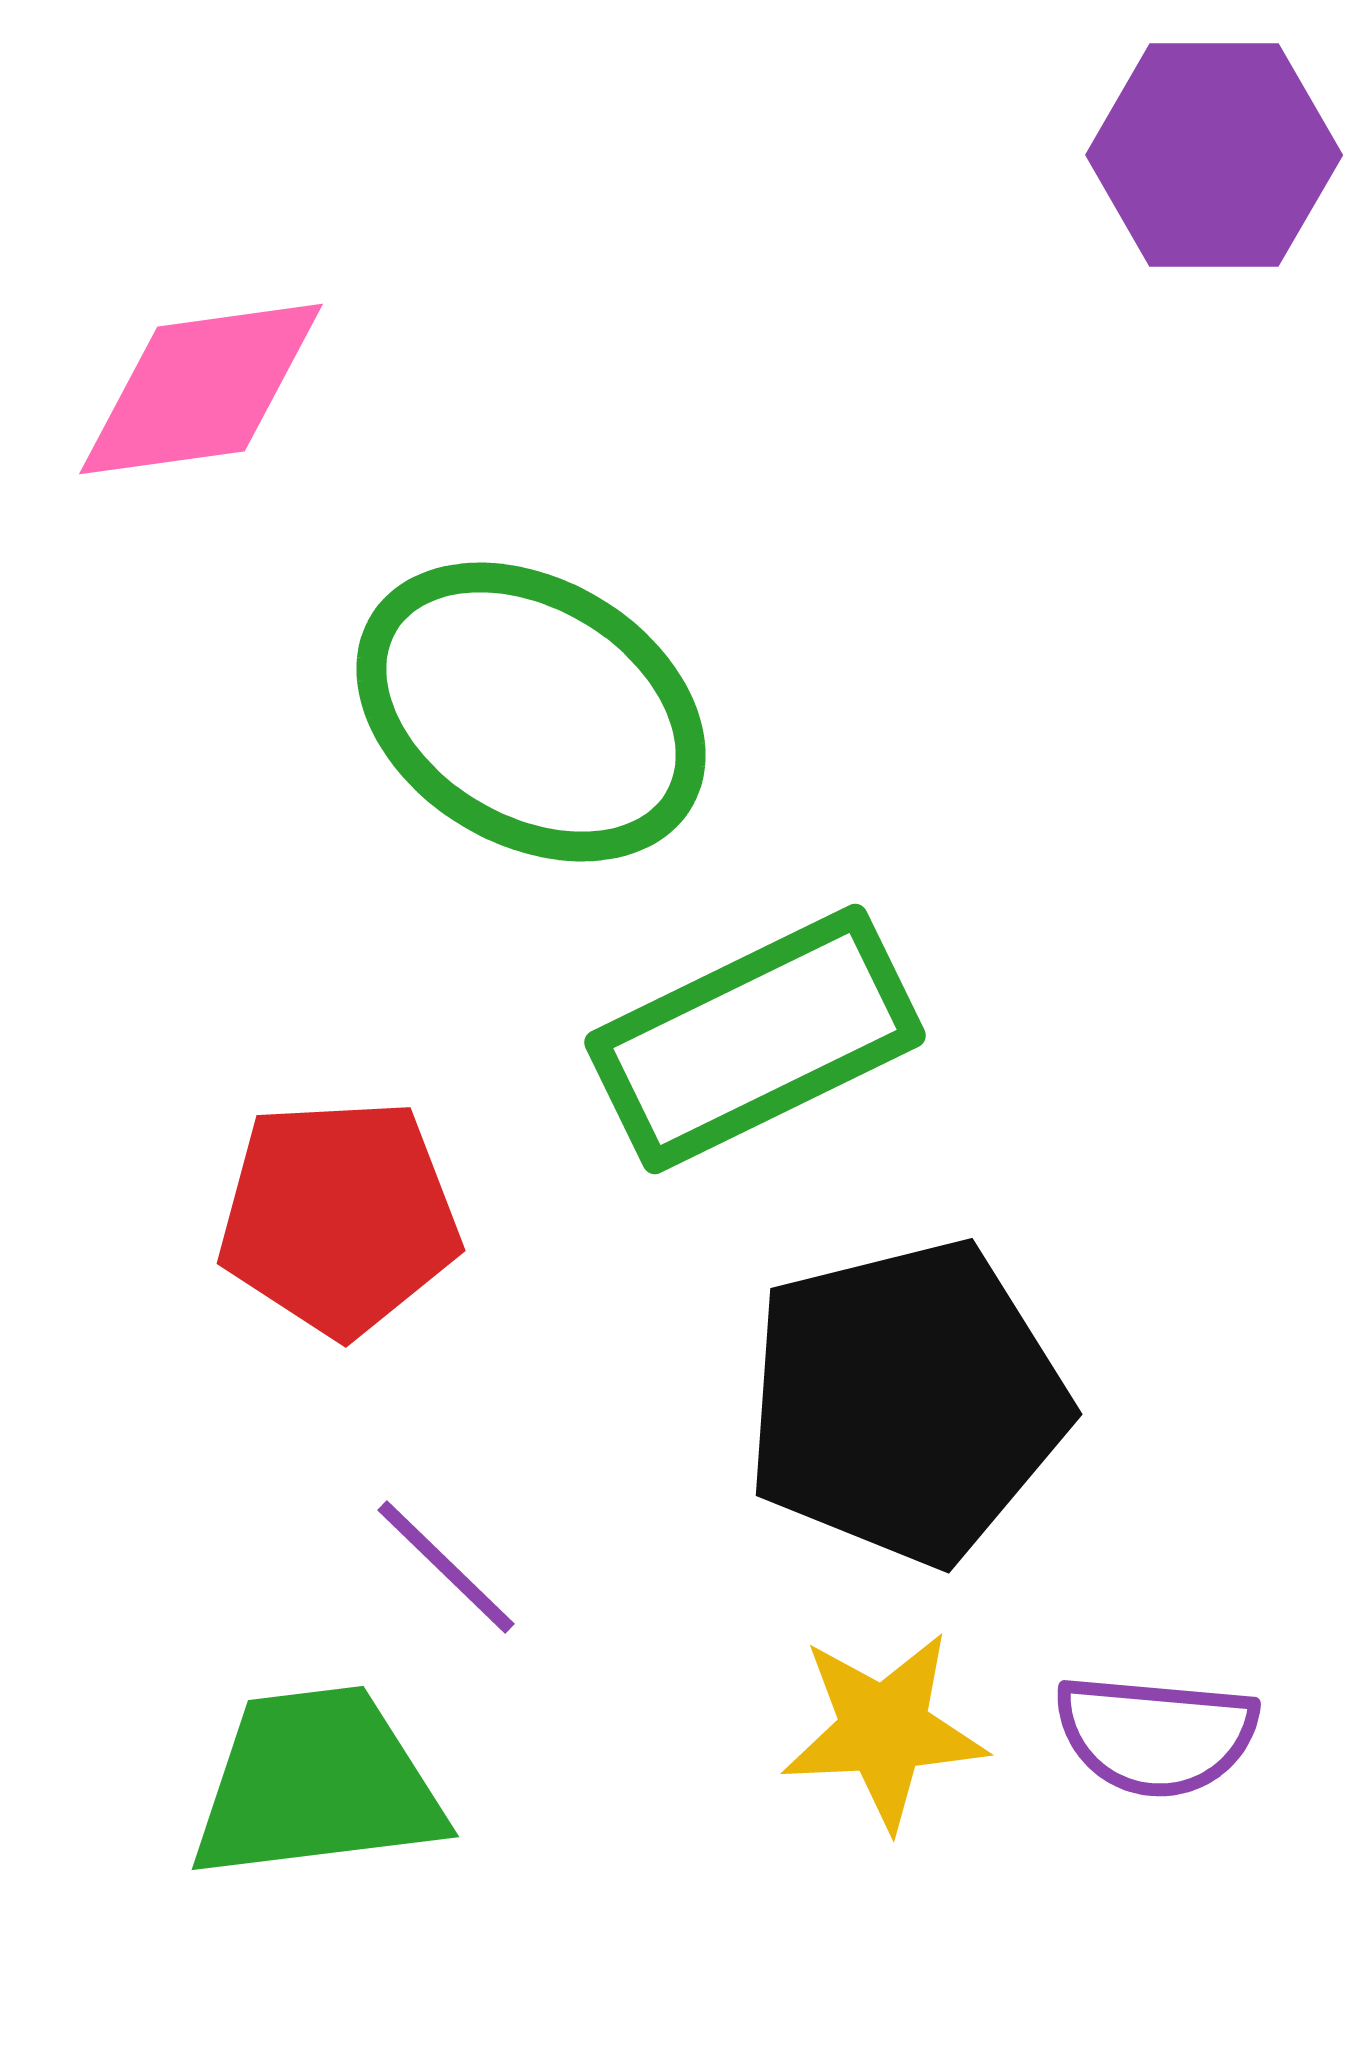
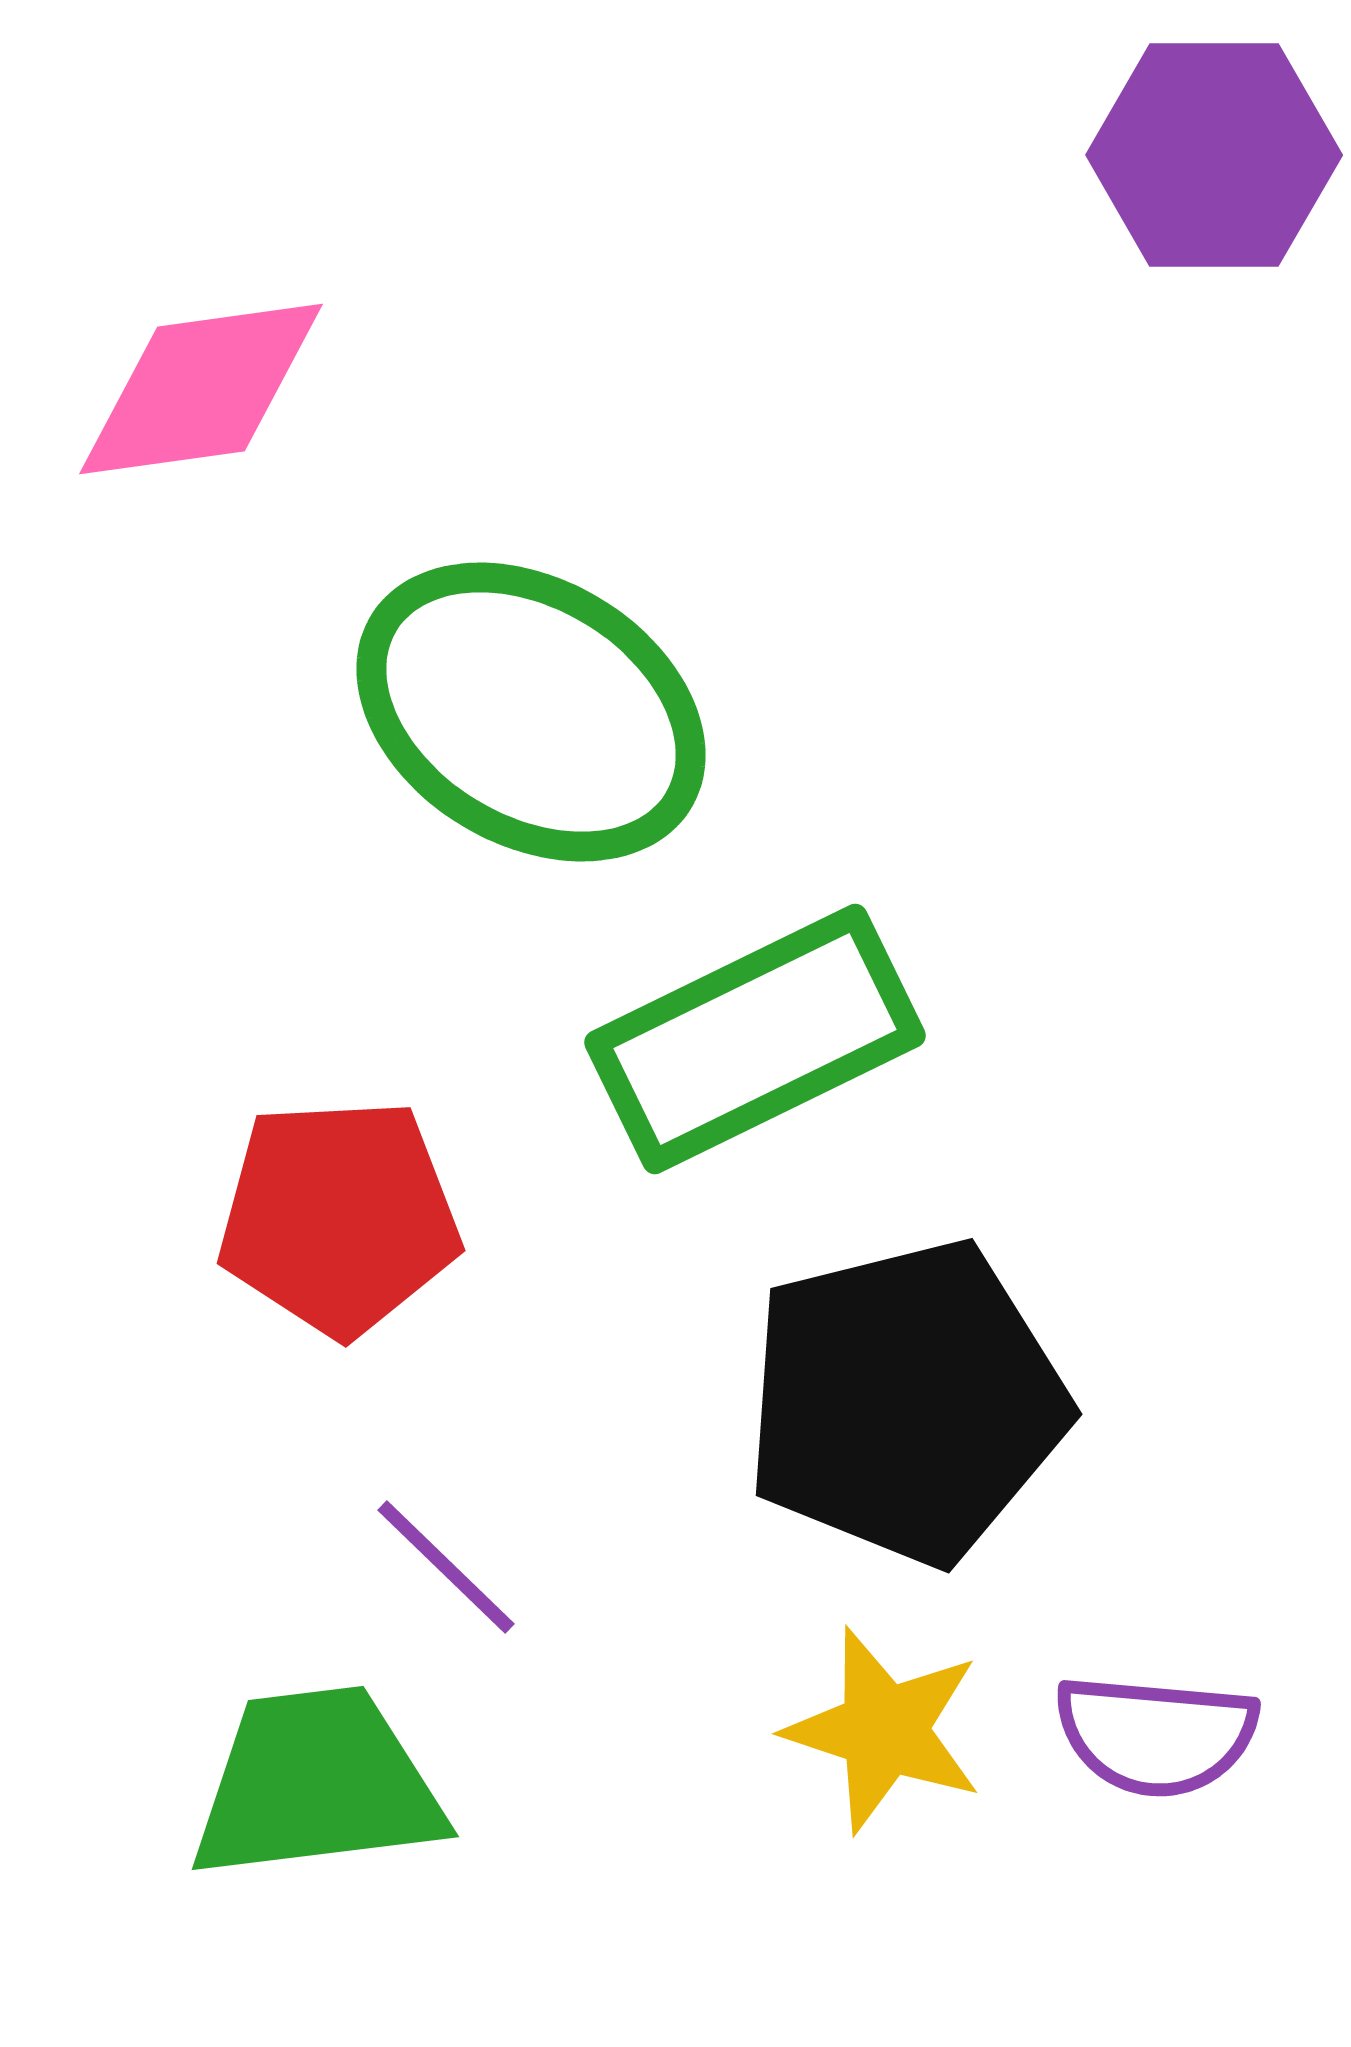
yellow star: rotated 21 degrees clockwise
